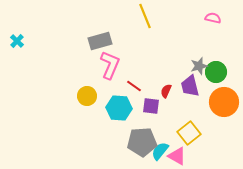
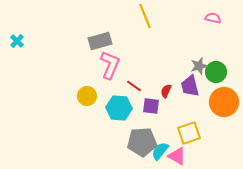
yellow square: rotated 20 degrees clockwise
